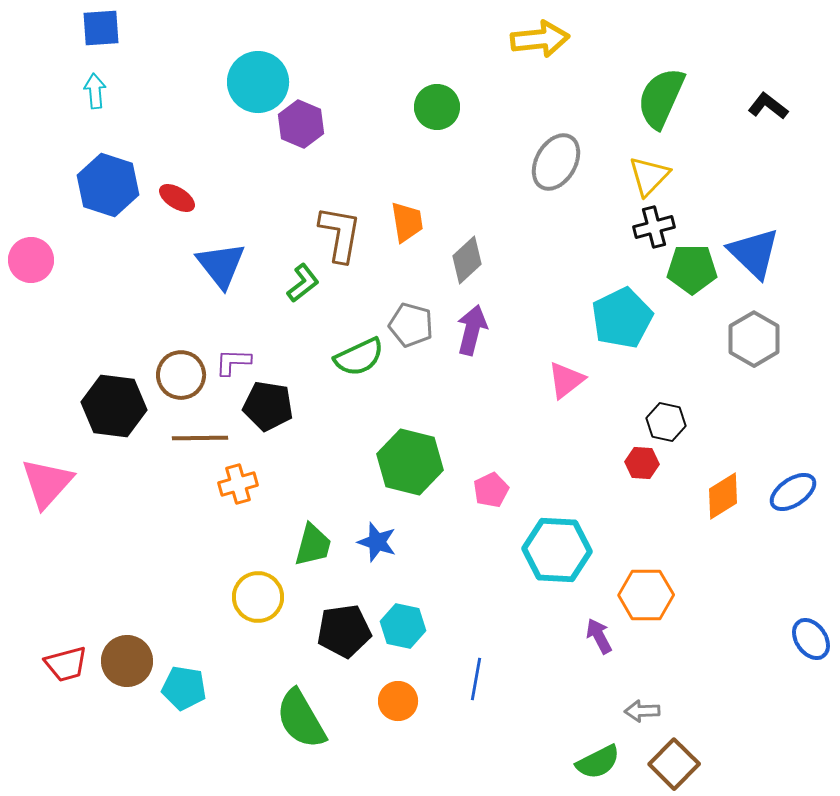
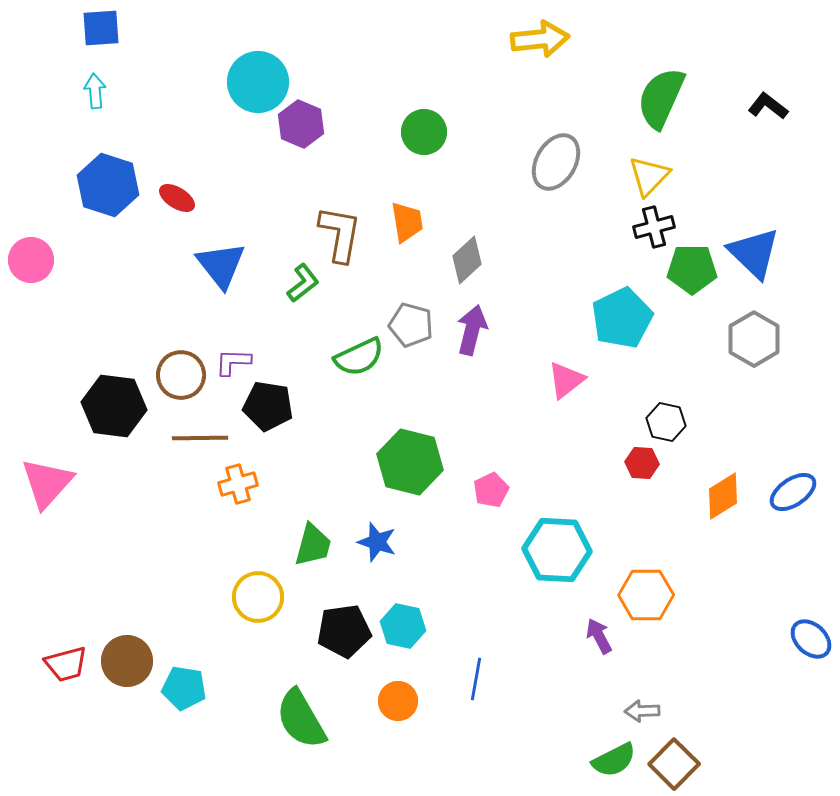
green circle at (437, 107): moved 13 px left, 25 px down
blue ellipse at (811, 639): rotated 12 degrees counterclockwise
green semicircle at (598, 762): moved 16 px right, 2 px up
